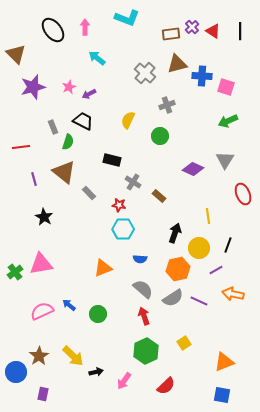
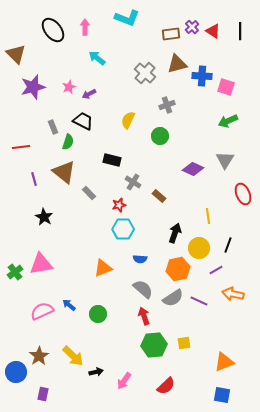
red star at (119, 205): rotated 24 degrees counterclockwise
yellow square at (184, 343): rotated 24 degrees clockwise
green hexagon at (146, 351): moved 8 px right, 6 px up; rotated 20 degrees clockwise
